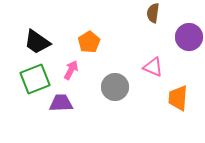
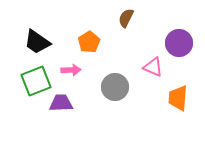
brown semicircle: moved 27 px left, 5 px down; rotated 18 degrees clockwise
purple circle: moved 10 px left, 6 px down
pink arrow: rotated 60 degrees clockwise
green square: moved 1 px right, 2 px down
